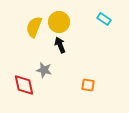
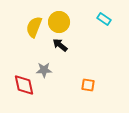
black arrow: rotated 28 degrees counterclockwise
gray star: rotated 14 degrees counterclockwise
